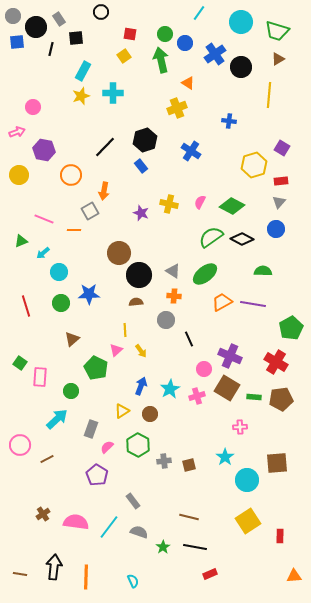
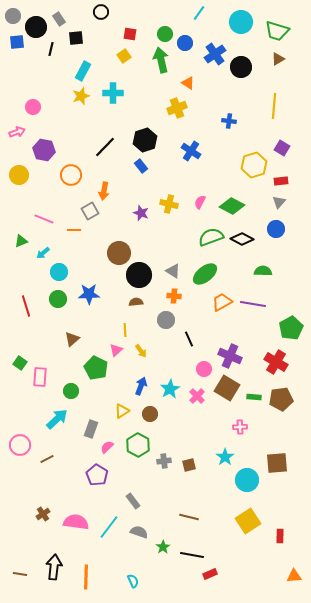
yellow line at (269, 95): moved 5 px right, 11 px down
green semicircle at (211, 237): rotated 15 degrees clockwise
green circle at (61, 303): moved 3 px left, 4 px up
pink cross at (197, 396): rotated 28 degrees counterclockwise
black line at (195, 547): moved 3 px left, 8 px down
